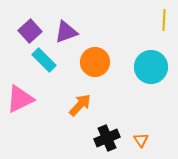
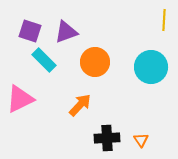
purple square: rotated 30 degrees counterclockwise
black cross: rotated 20 degrees clockwise
